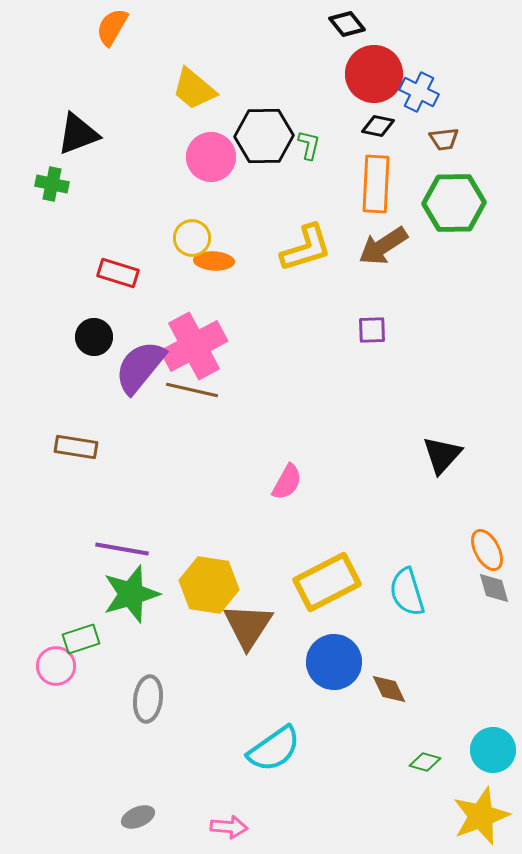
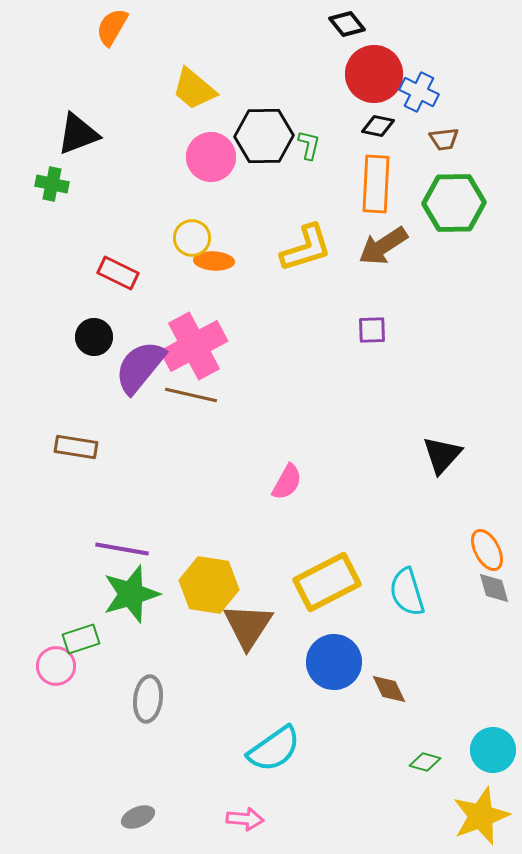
red rectangle at (118, 273): rotated 9 degrees clockwise
brown line at (192, 390): moved 1 px left, 5 px down
pink arrow at (229, 827): moved 16 px right, 8 px up
